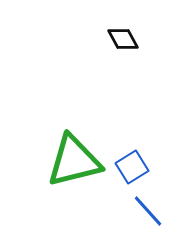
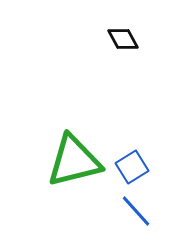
blue line: moved 12 px left
